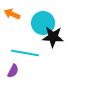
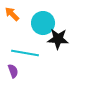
orange arrow: rotated 21 degrees clockwise
black star: moved 5 px right, 2 px down
purple semicircle: rotated 48 degrees counterclockwise
